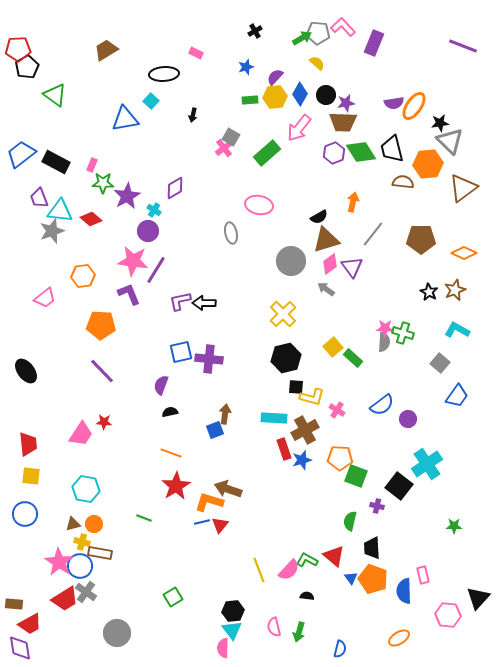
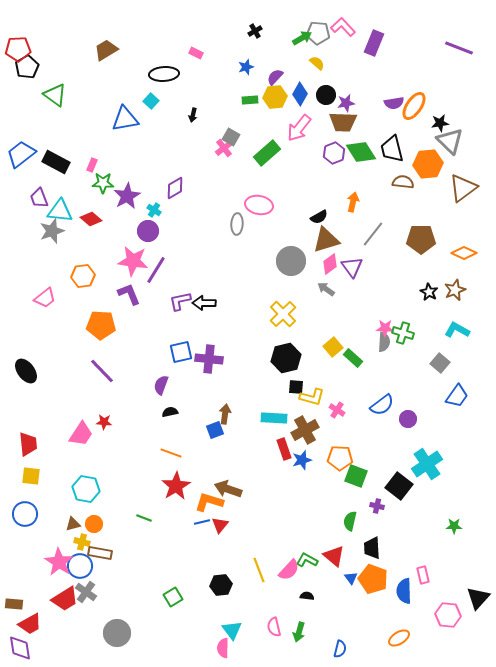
purple line at (463, 46): moved 4 px left, 2 px down
gray ellipse at (231, 233): moved 6 px right, 9 px up; rotated 15 degrees clockwise
black hexagon at (233, 611): moved 12 px left, 26 px up
